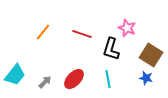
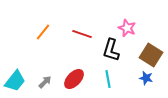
black L-shape: moved 1 px down
cyan trapezoid: moved 6 px down
